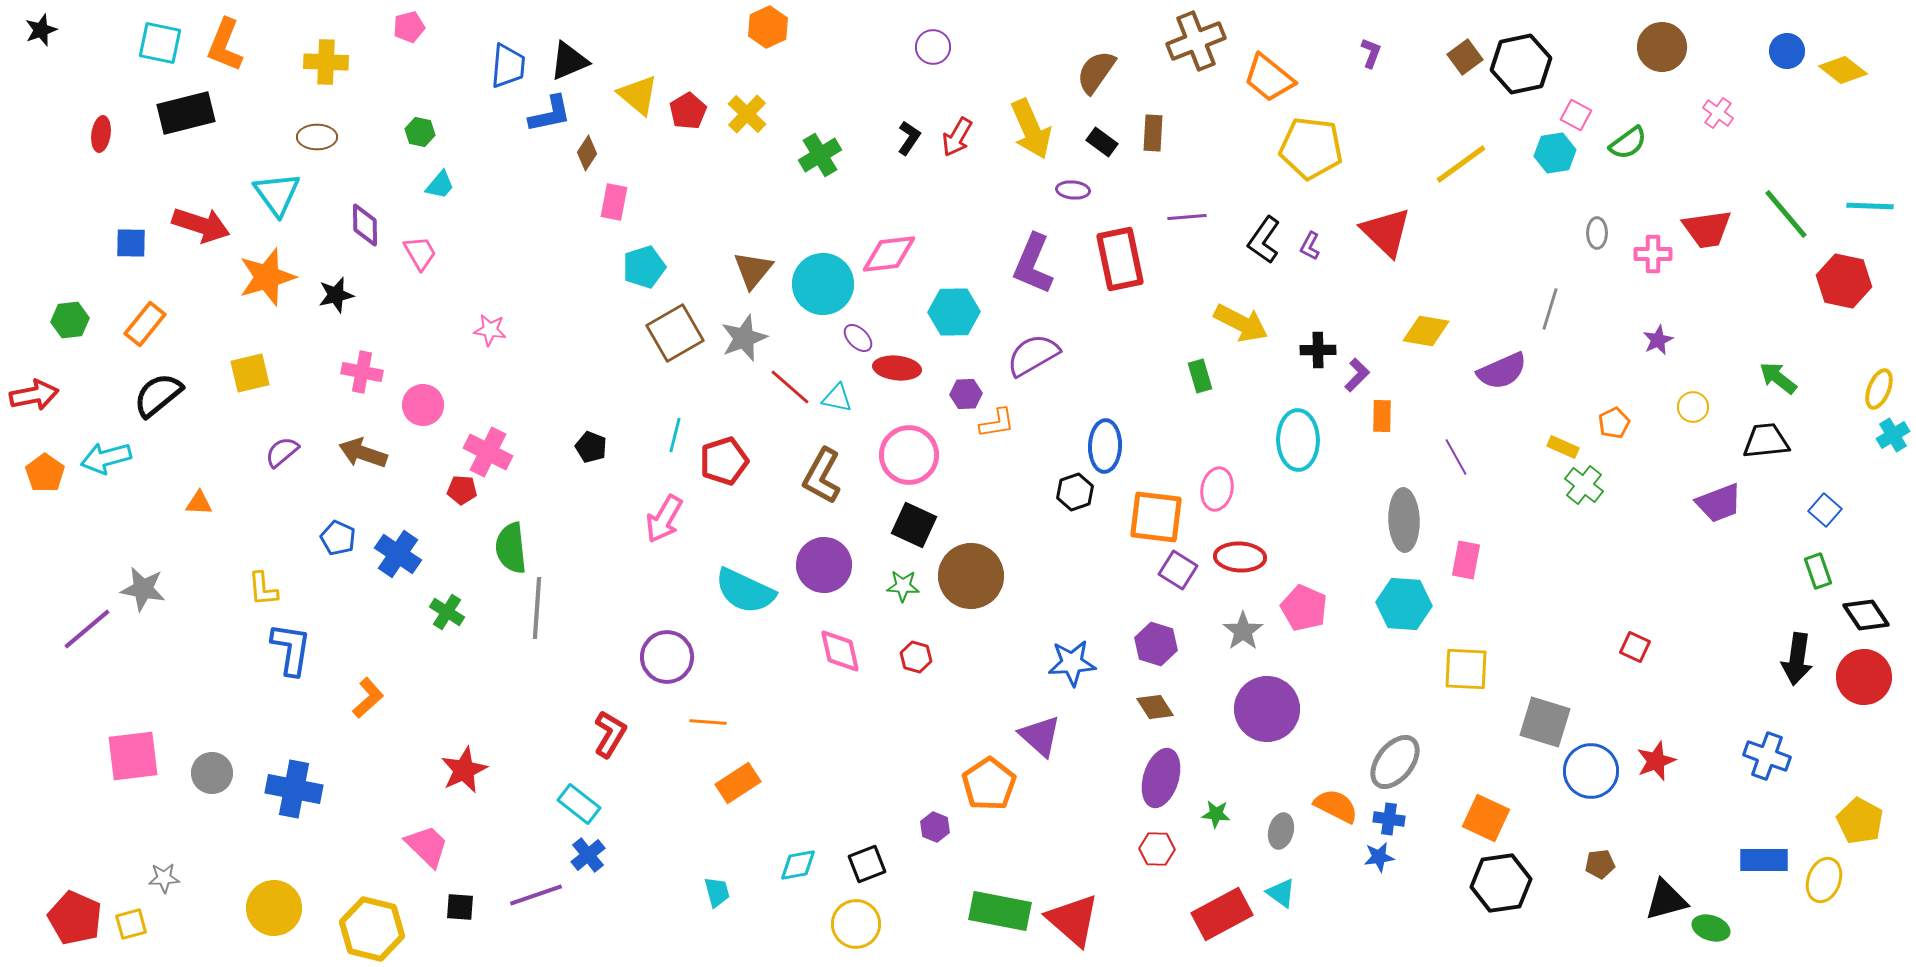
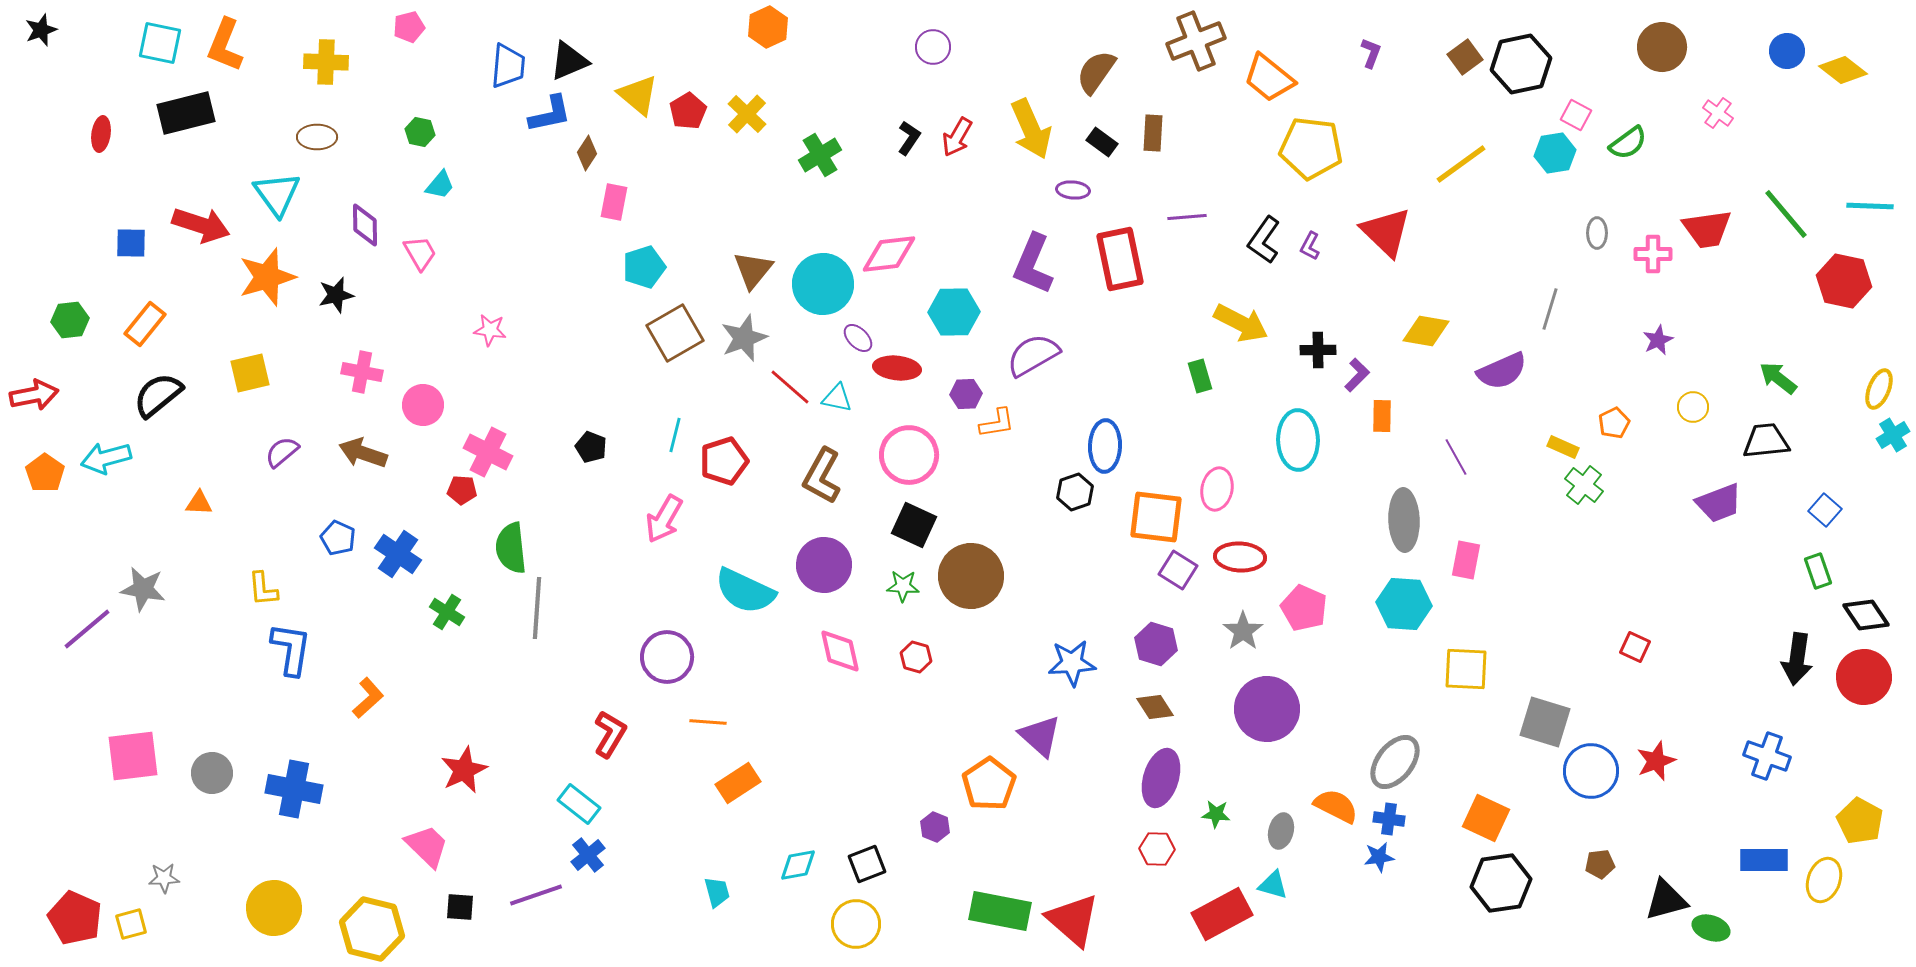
cyan triangle at (1281, 893): moved 8 px left, 8 px up; rotated 20 degrees counterclockwise
